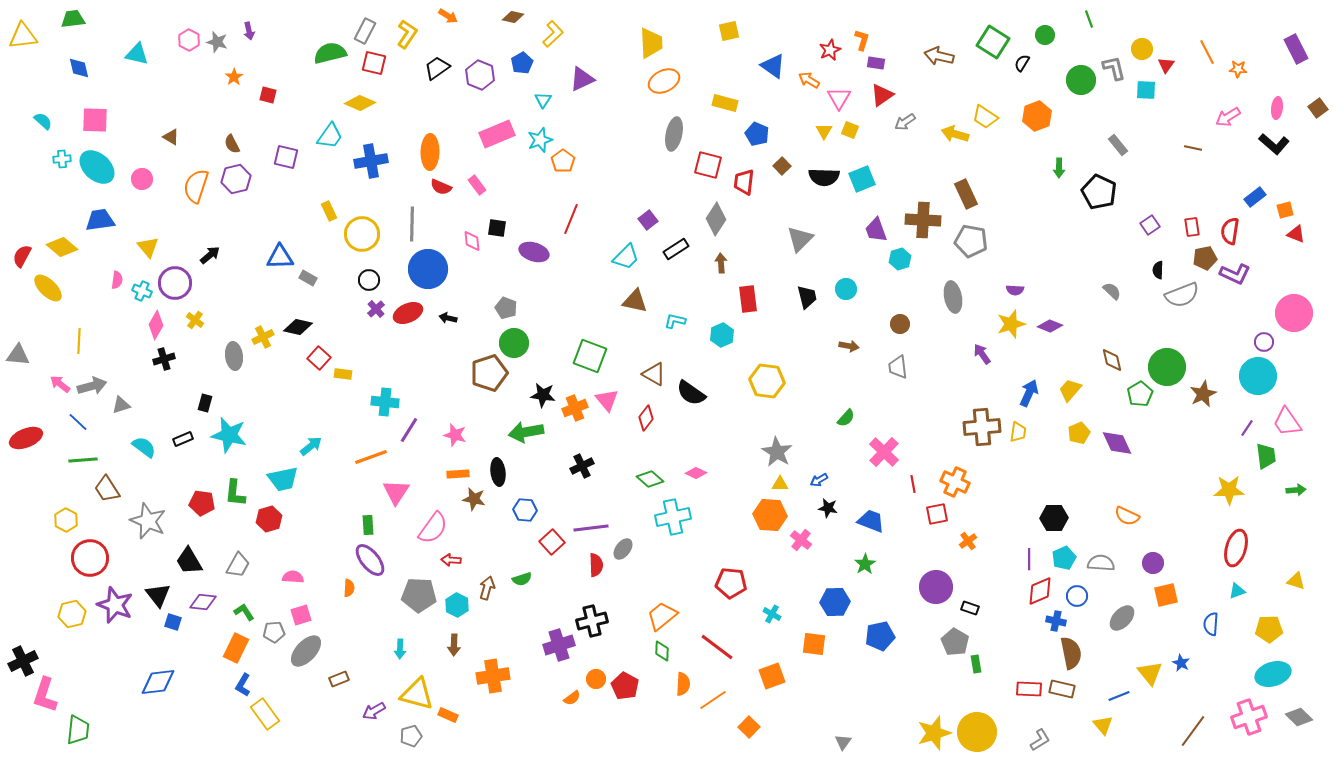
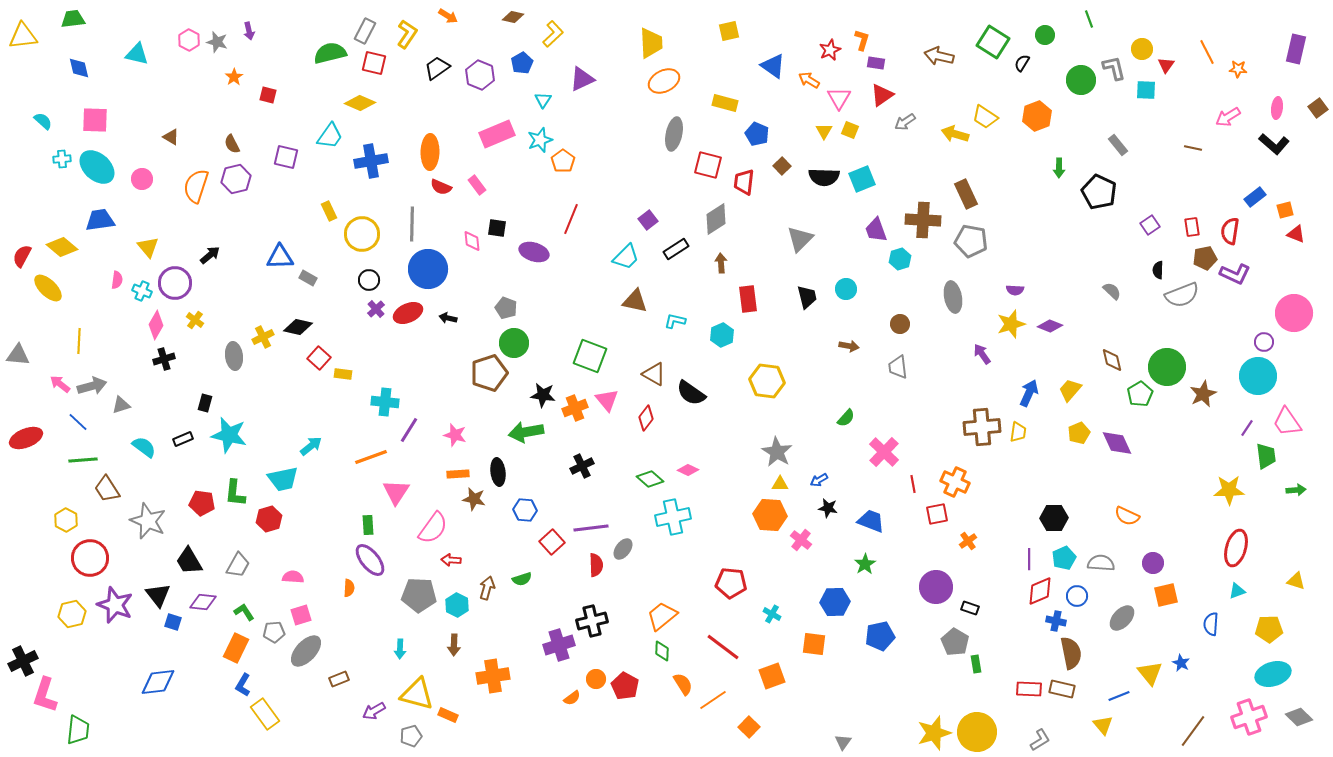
purple rectangle at (1296, 49): rotated 40 degrees clockwise
gray diamond at (716, 219): rotated 24 degrees clockwise
pink diamond at (696, 473): moved 8 px left, 3 px up
red line at (717, 647): moved 6 px right
orange semicircle at (683, 684): rotated 35 degrees counterclockwise
